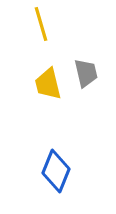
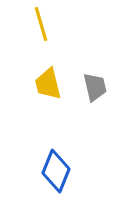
gray trapezoid: moved 9 px right, 14 px down
